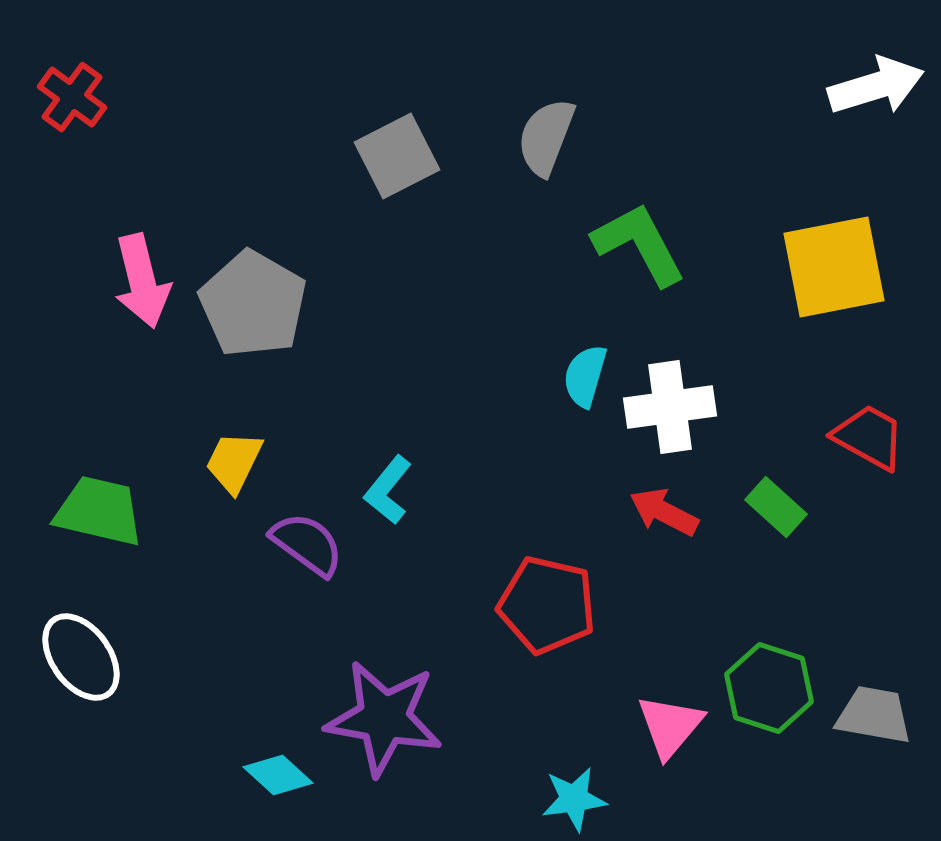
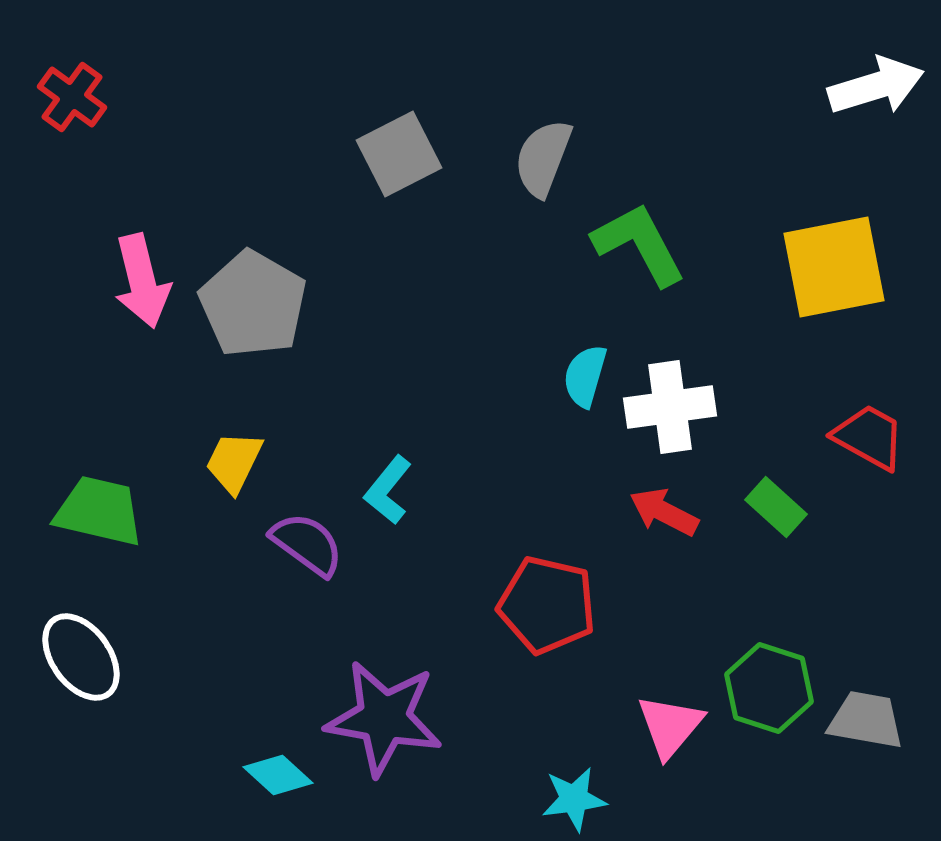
gray semicircle: moved 3 px left, 21 px down
gray square: moved 2 px right, 2 px up
gray trapezoid: moved 8 px left, 5 px down
